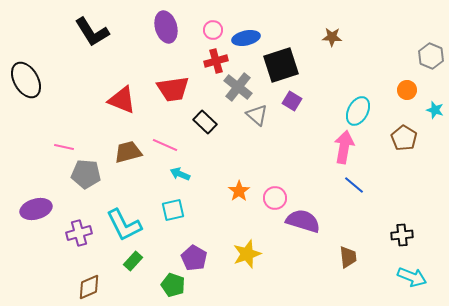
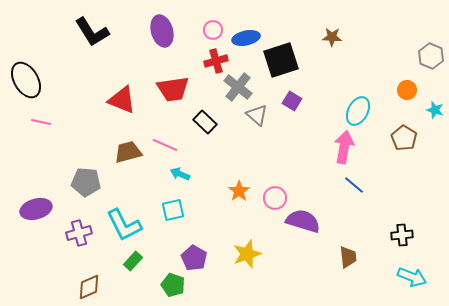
purple ellipse at (166, 27): moved 4 px left, 4 px down
black square at (281, 65): moved 5 px up
pink line at (64, 147): moved 23 px left, 25 px up
gray pentagon at (86, 174): moved 8 px down
